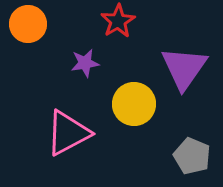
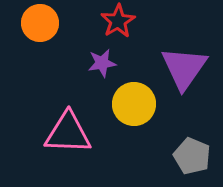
orange circle: moved 12 px right, 1 px up
purple star: moved 17 px right
pink triangle: rotated 30 degrees clockwise
